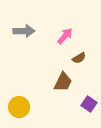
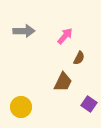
brown semicircle: rotated 32 degrees counterclockwise
yellow circle: moved 2 px right
